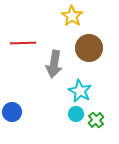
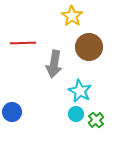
brown circle: moved 1 px up
